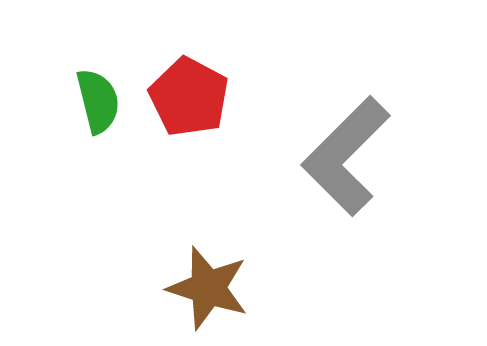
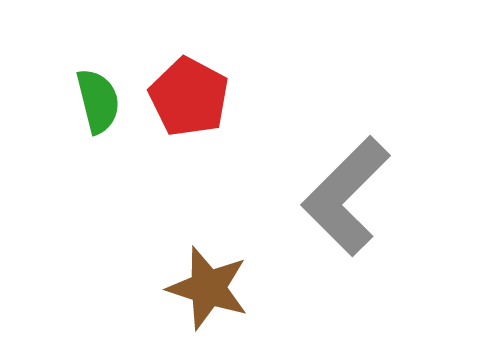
gray L-shape: moved 40 px down
